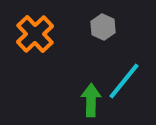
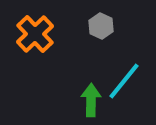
gray hexagon: moved 2 px left, 1 px up
